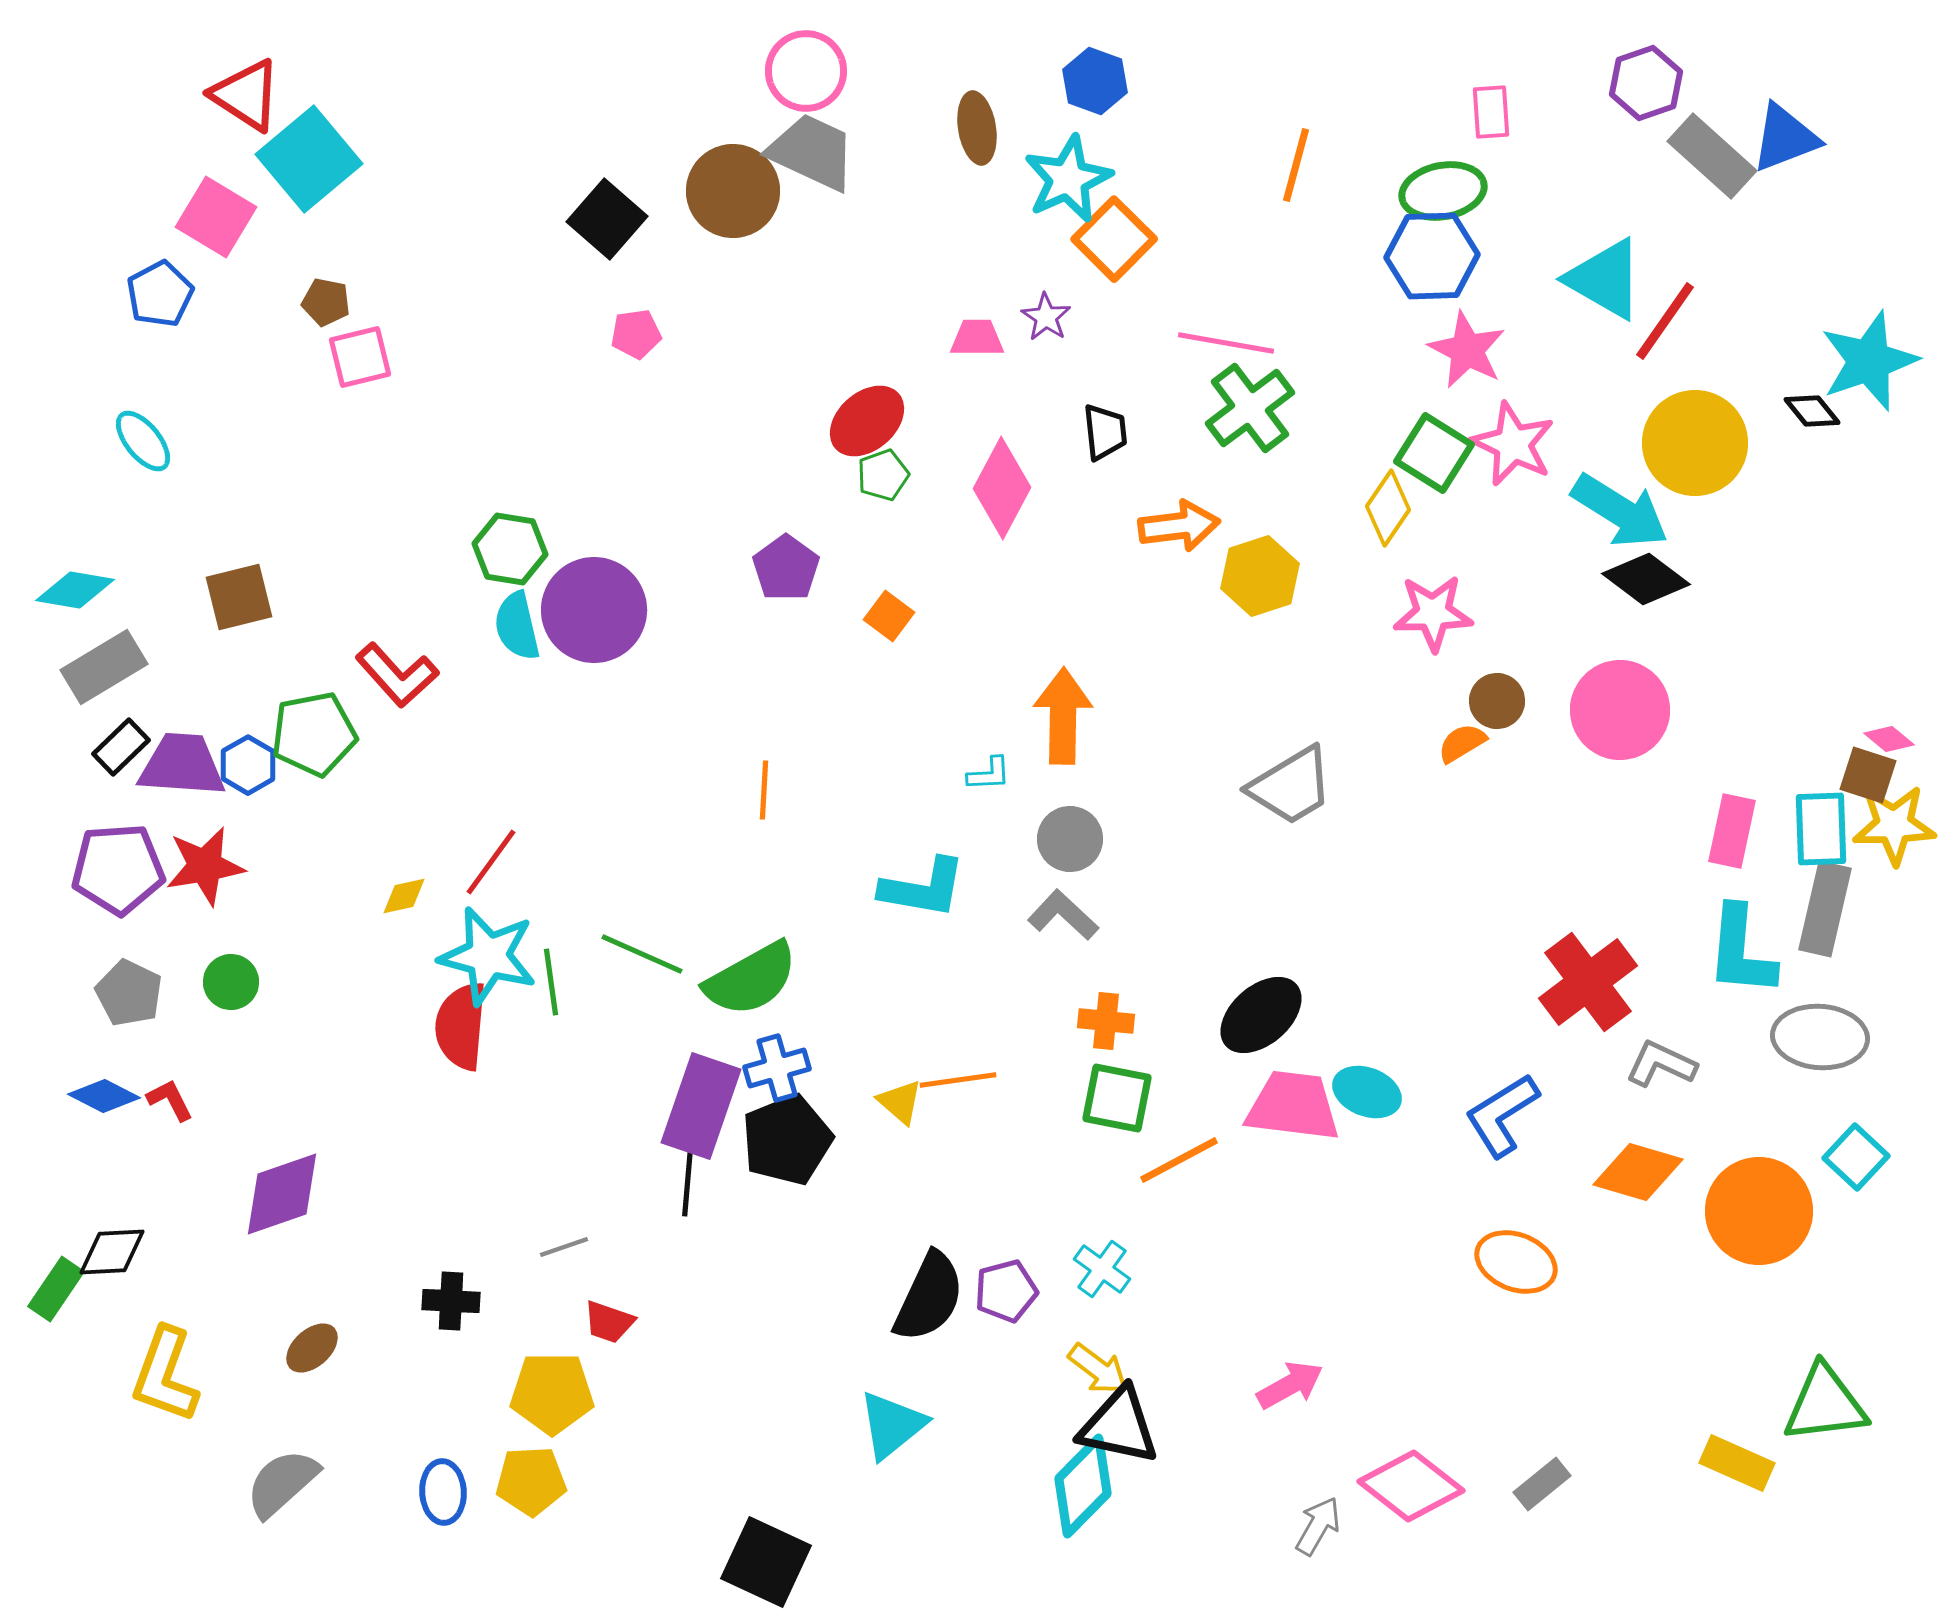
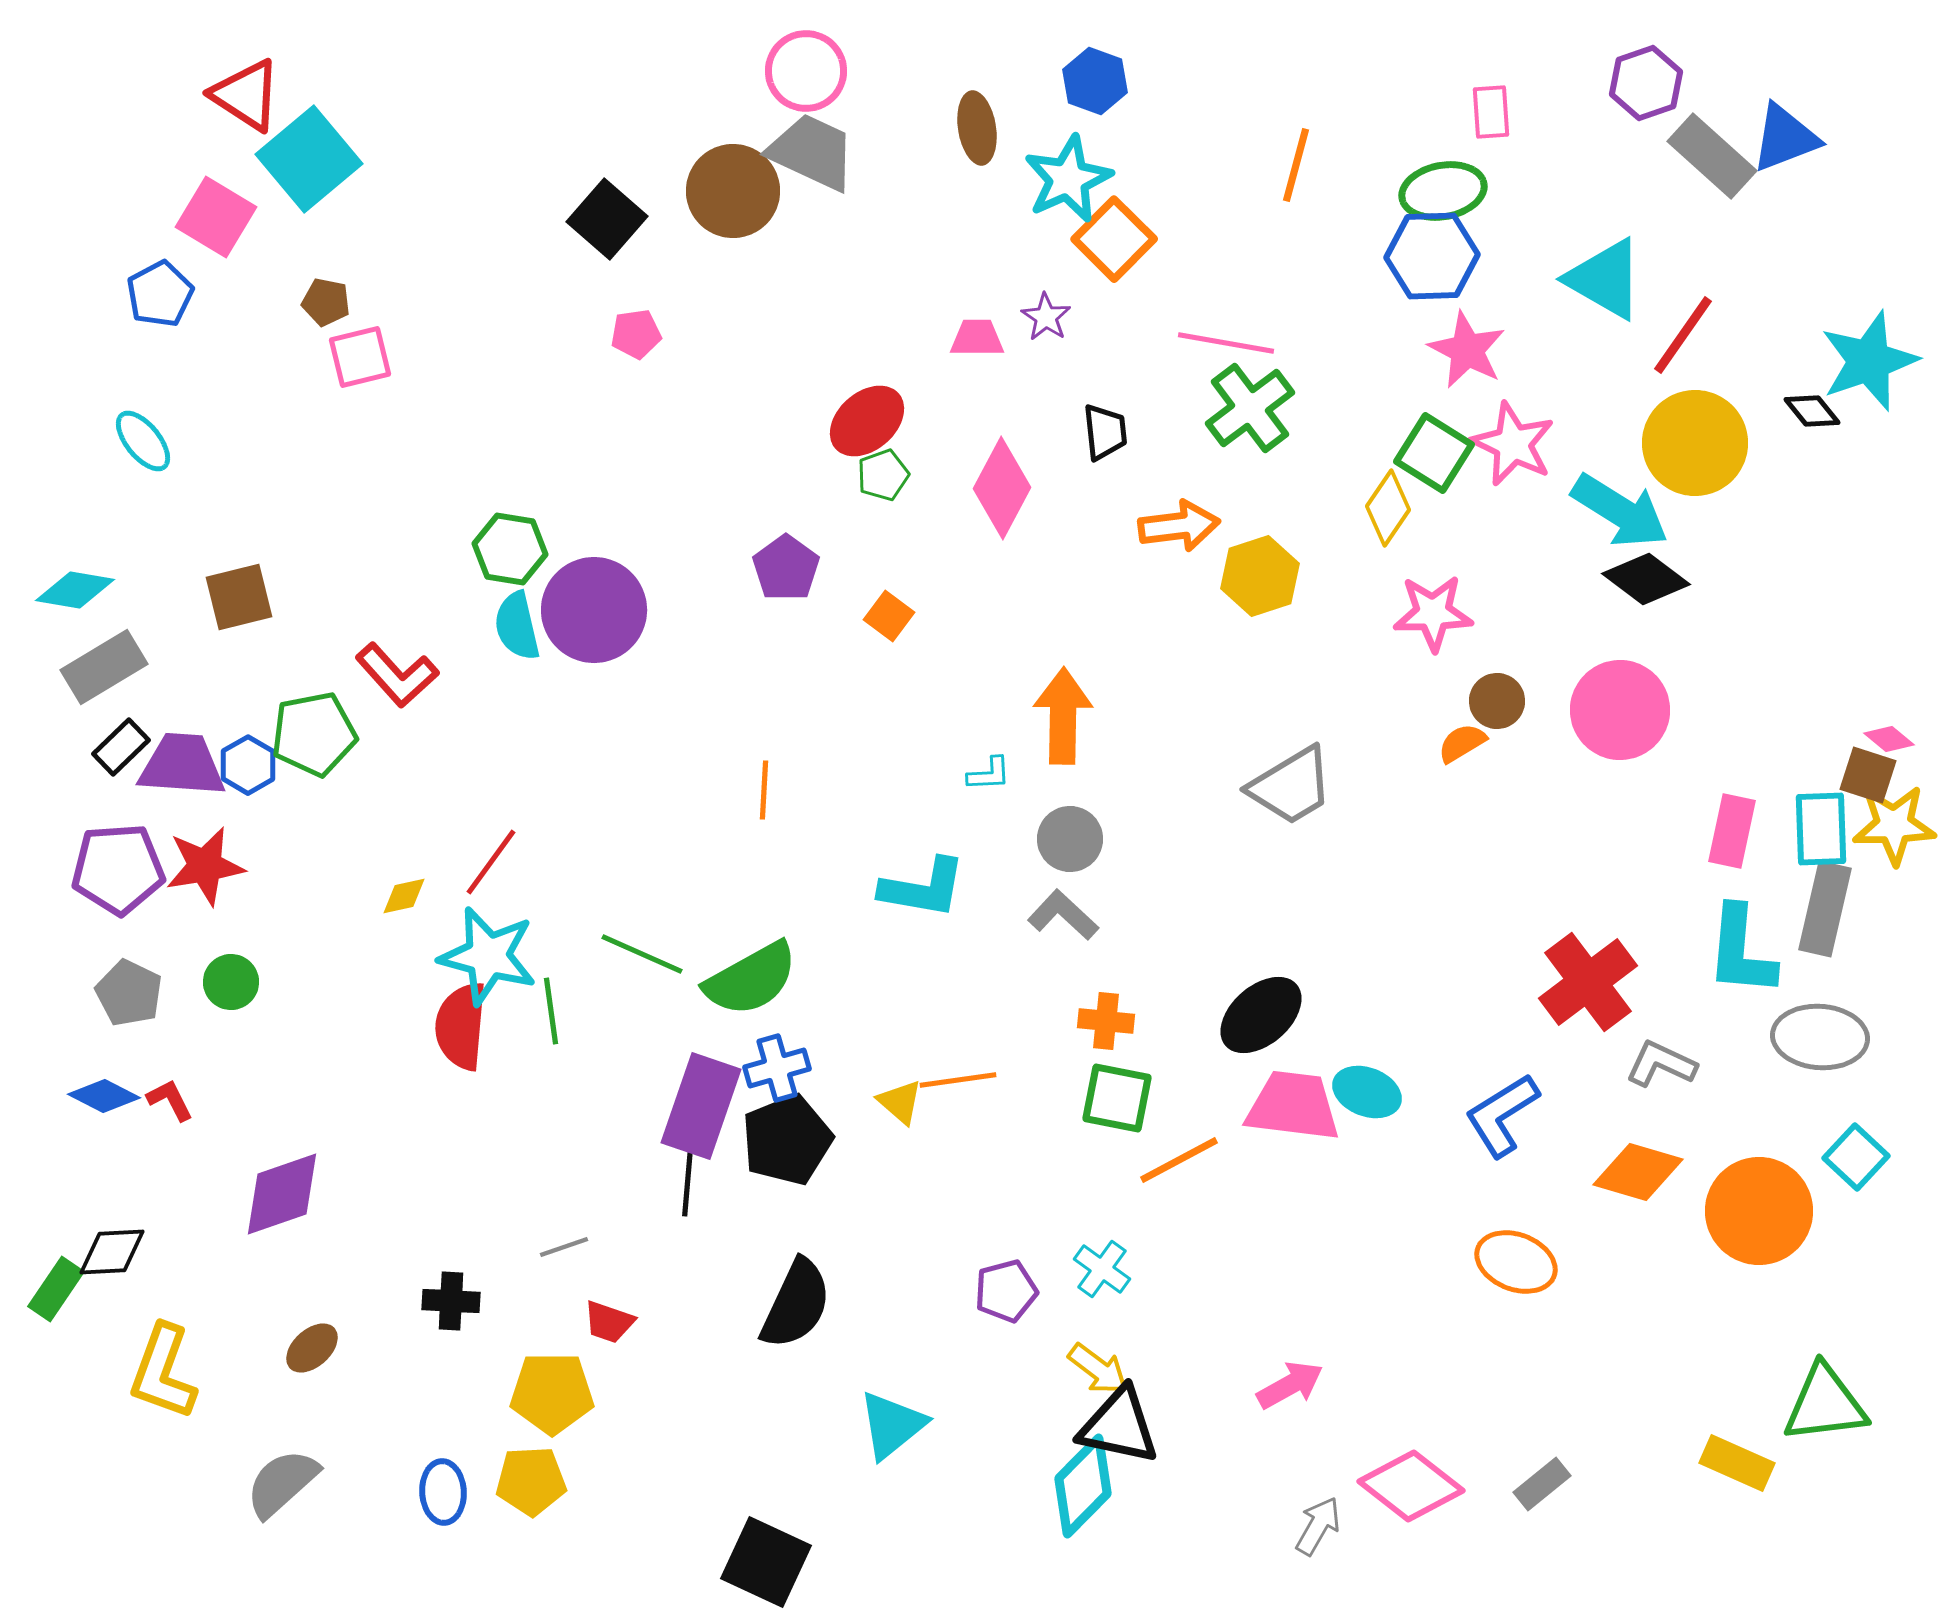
red line at (1665, 321): moved 18 px right, 14 px down
green line at (551, 982): moved 29 px down
black semicircle at (929, 1297): moved 133 px left, 7 px down
yellow L-shape at (165, 1375): moved 2 px left, 3 px up
